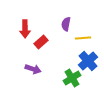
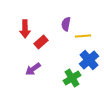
yellow line: moved 2 px up
blue cross: moved 1 px right, 1 px up
purple arrow: rotated 126 degrees clockwise
